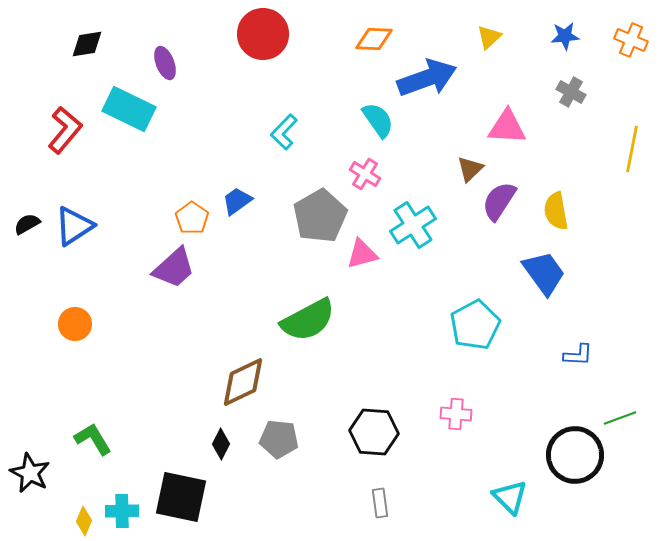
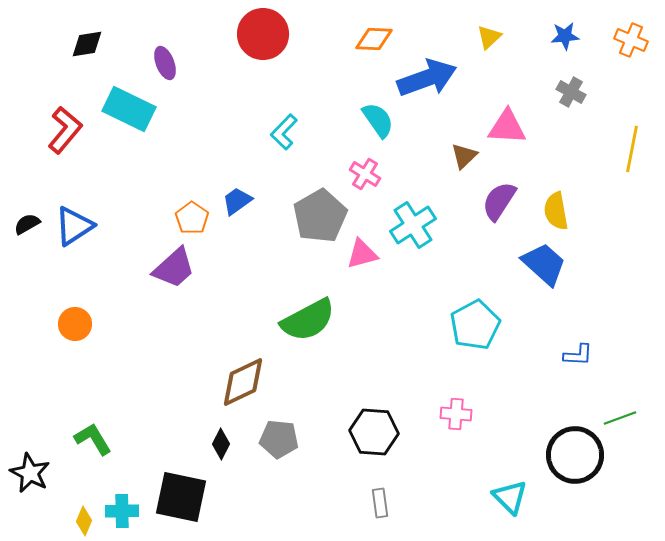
brown triangle at (470, 169): moved 6 px left, 13 px up
blue trapezoid at (544, 273): moved 9 px up; rotated 12 degrees counterclockwise
